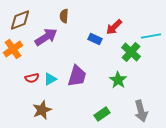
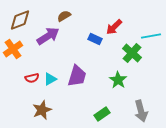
brown semicircle: rotated 56 degrees clockwise
purple arrow: moved 2 px right, 1 px up
green cross: moved 1 px right, 1 px down
